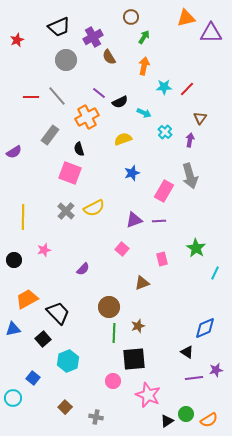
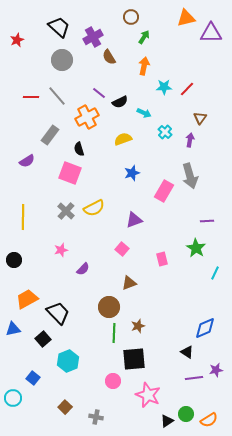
black trapezoid at (59, 27): rotated 115 degrees counterclockwise
gray circle at (66, 60): moved 4 px left
purple semicircle at (14, 152): moved 13 px right, 9 px down
purple line at (159, 221): moved 48 px right
pink star at (44, 250): moved 17 px right
brown triangle at (142, 283): moved 13 px left
